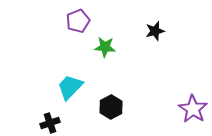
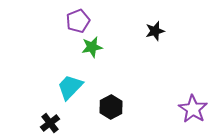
green star: moved 13 px left; rotated 15 degrees counterclockwise
black cross: rotated 18 degrees counterclockwise
